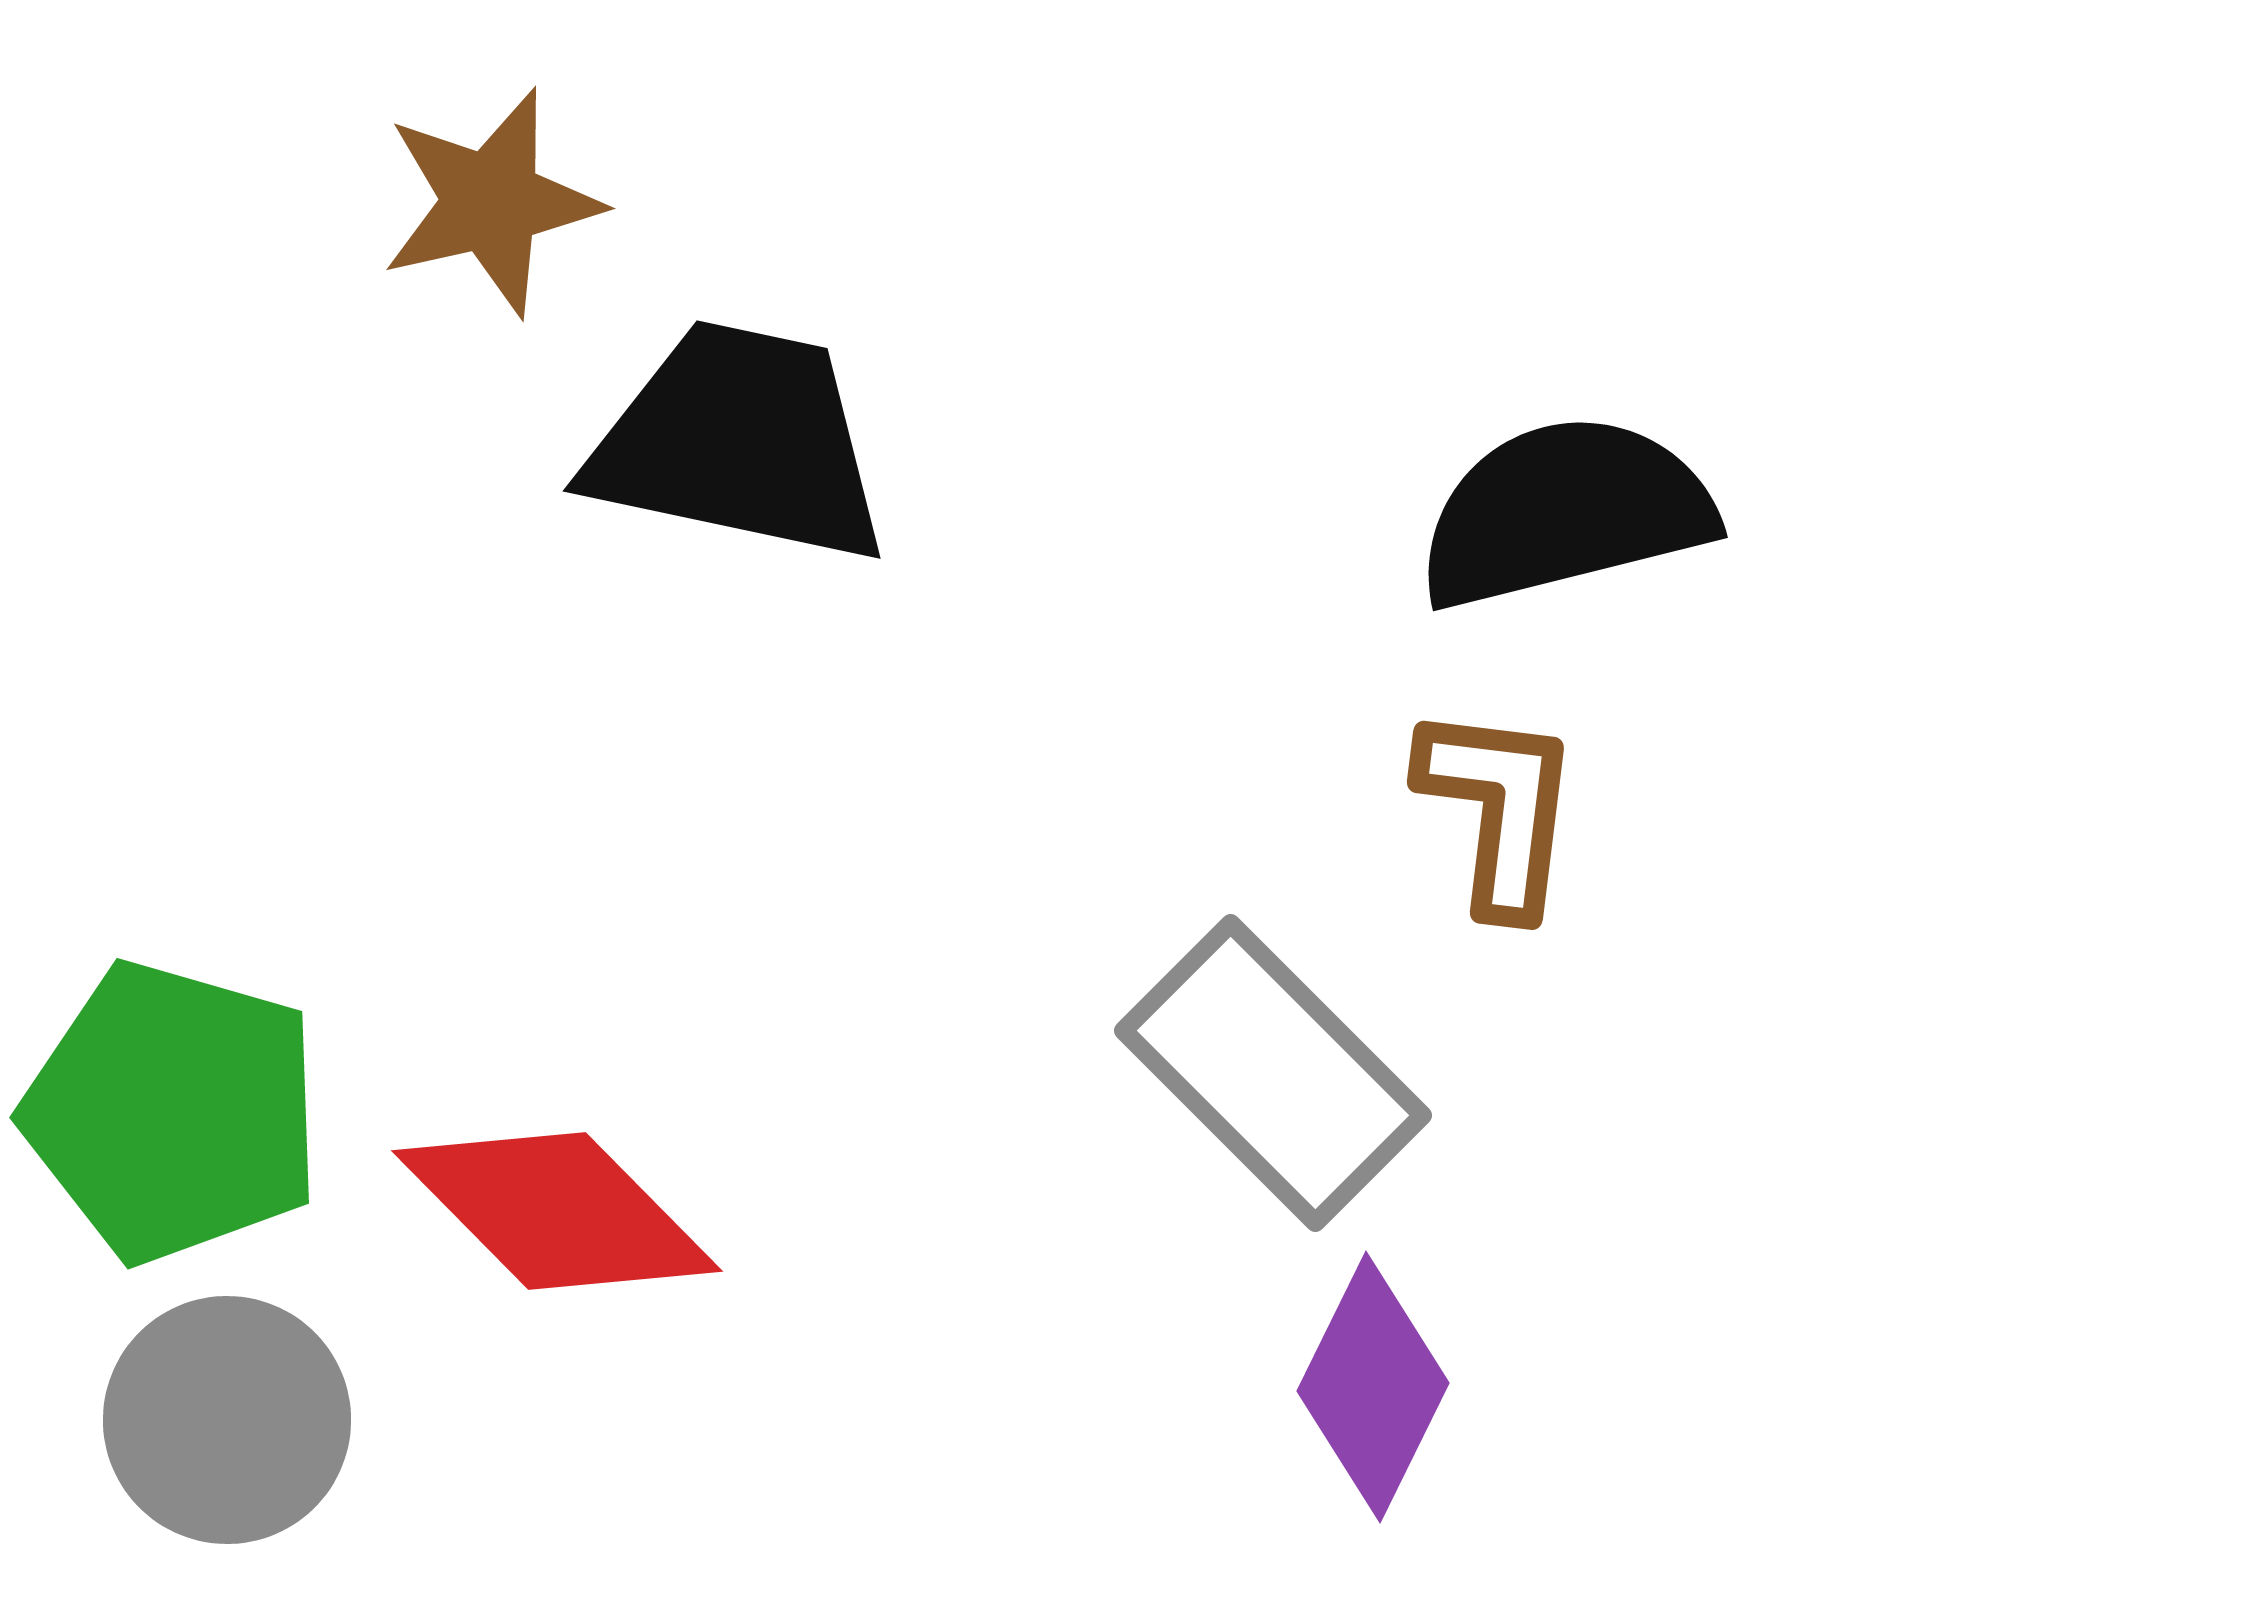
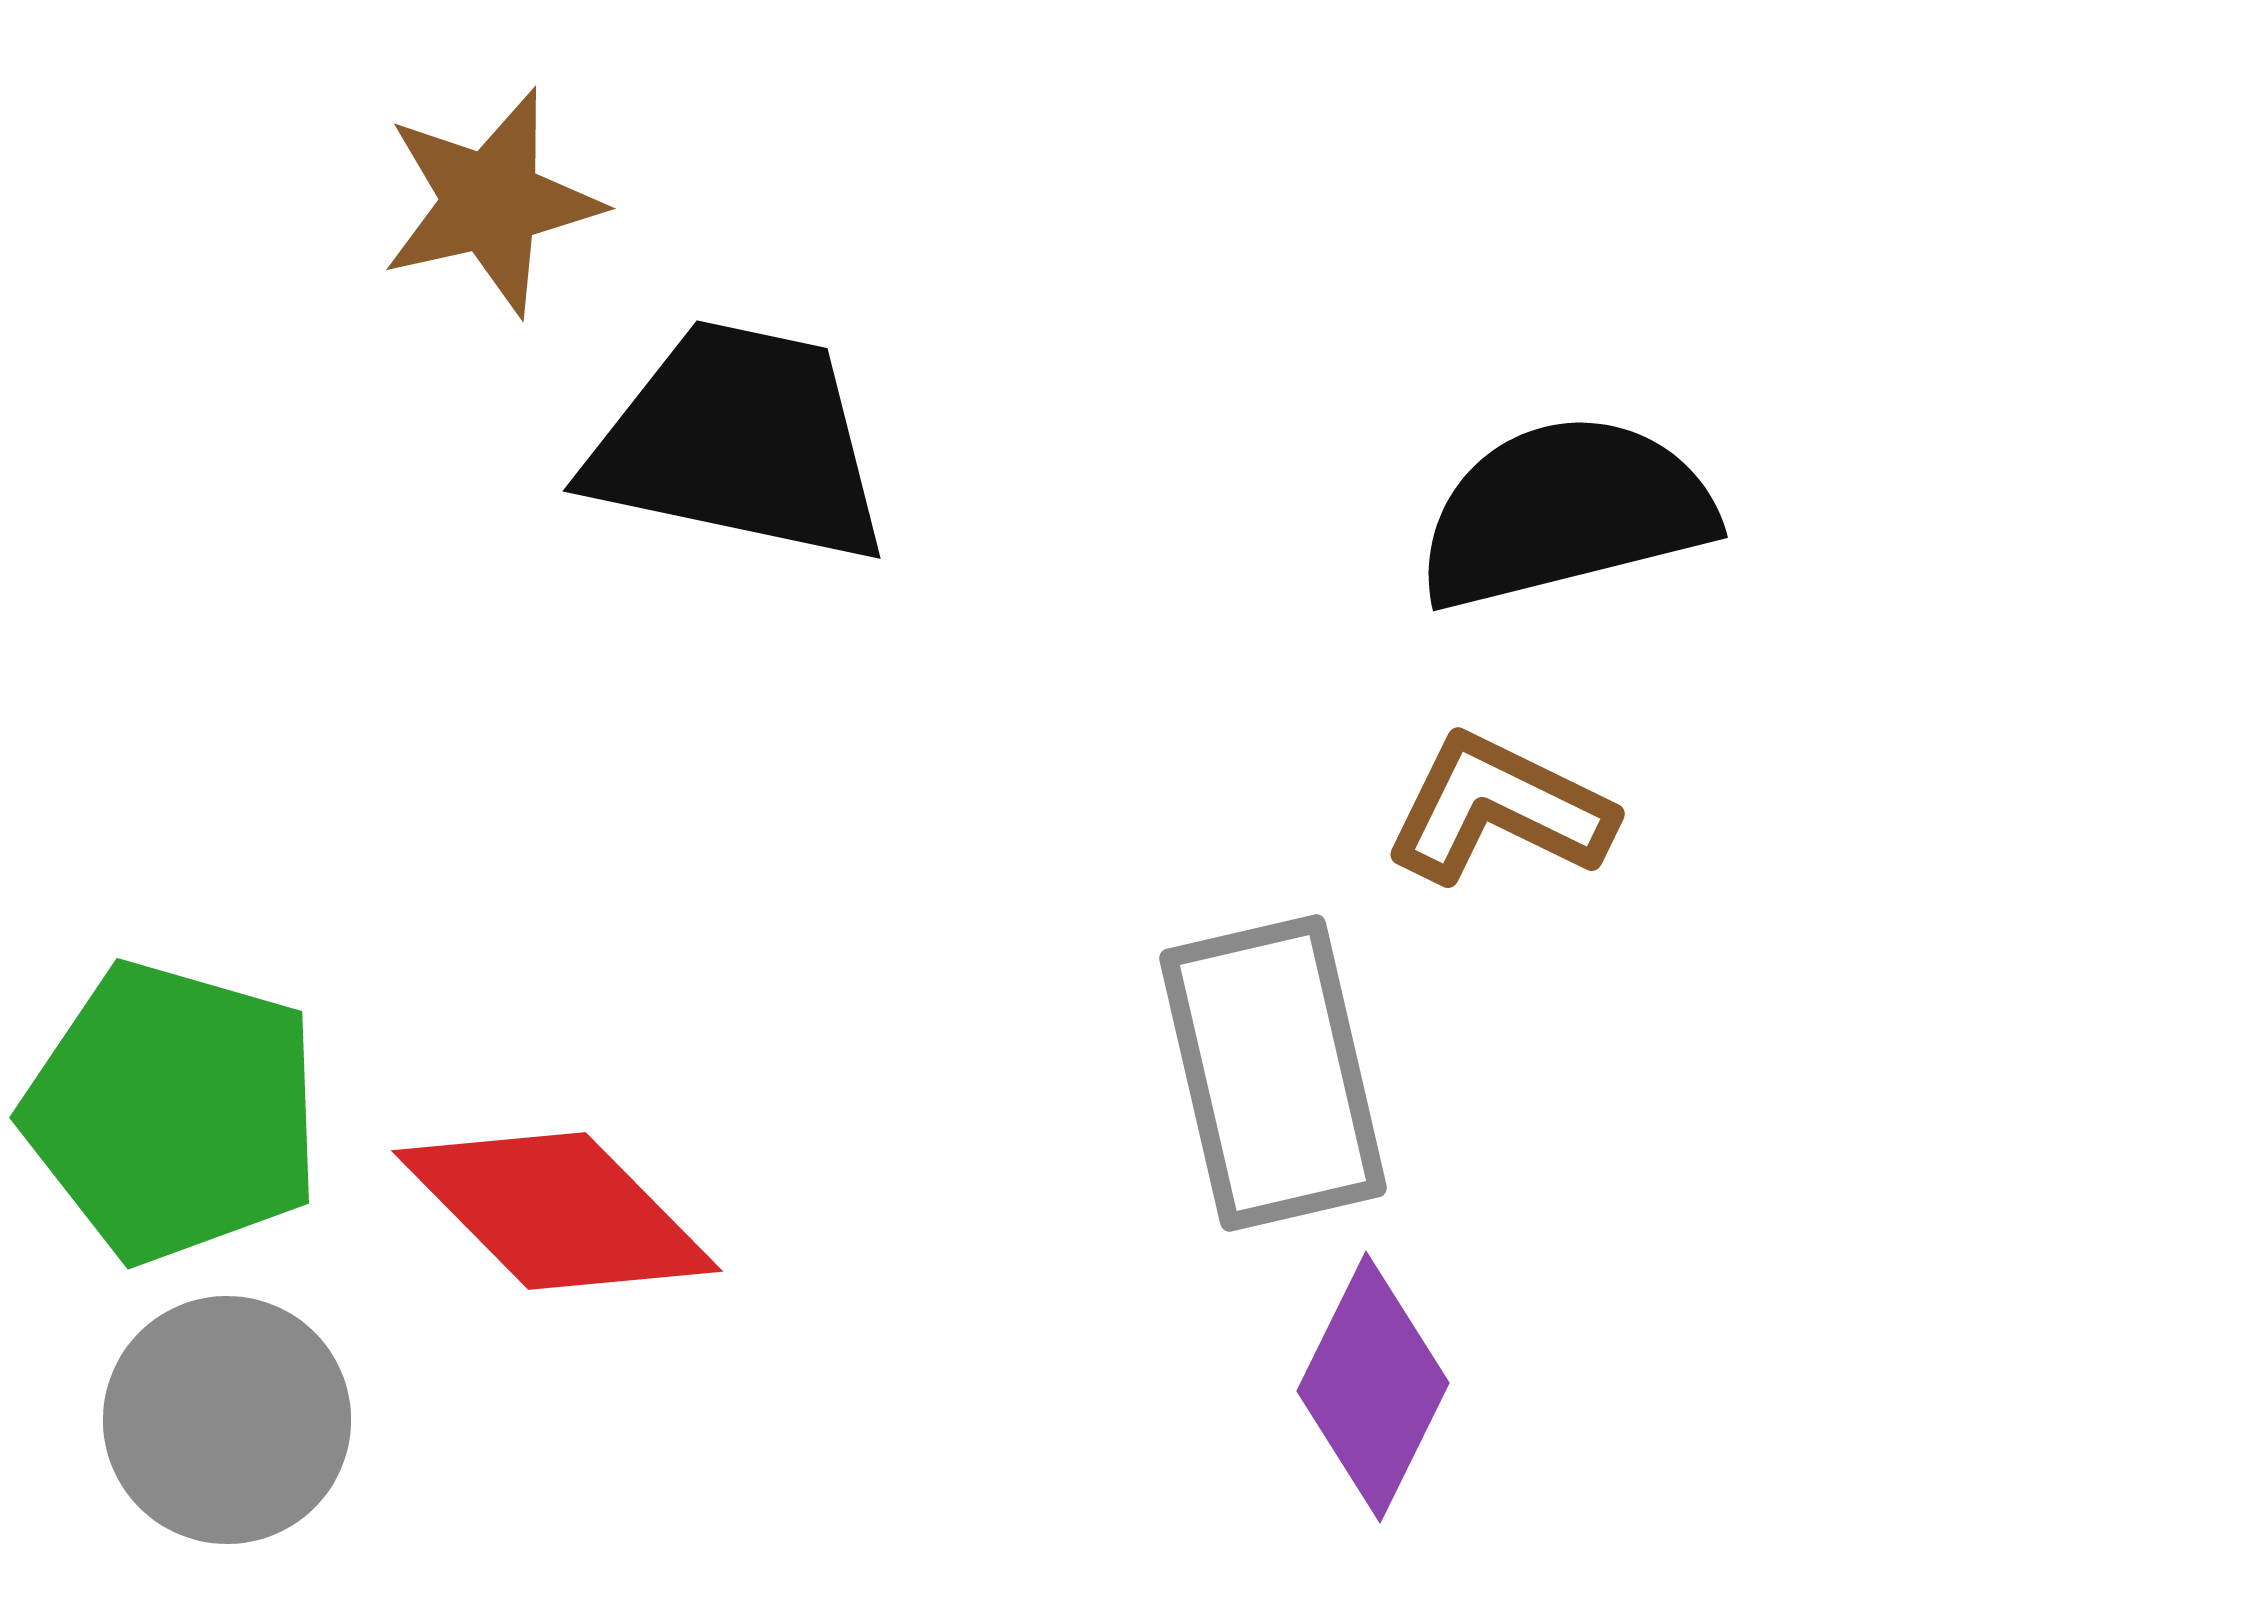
brown L-shape: rotated 71 degrees counterclockwise
gray rectangle: rotated 32 degrees clockwise
